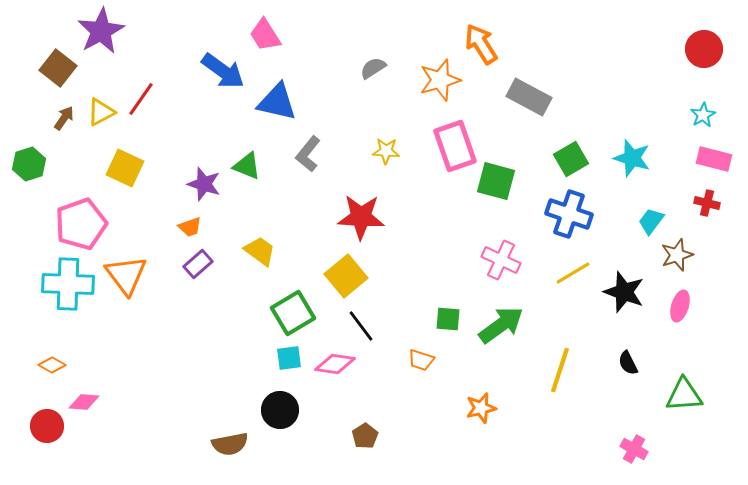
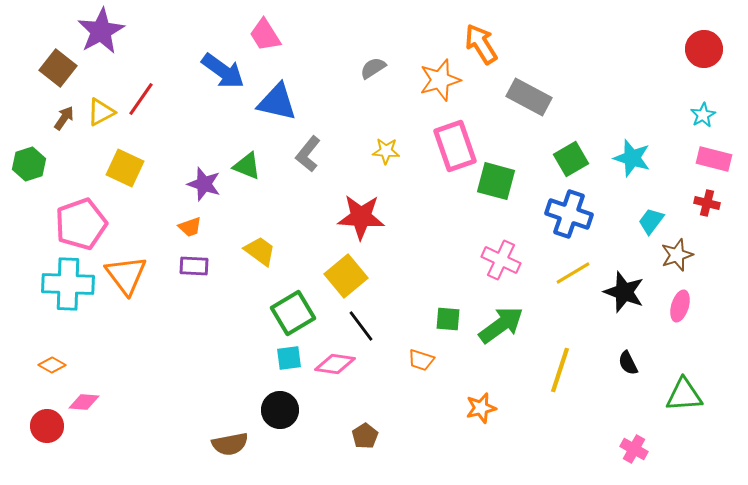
purple rectangle at (198, 264): moved 4 px left, 2 px down; rotated 44 degrees clockwise
